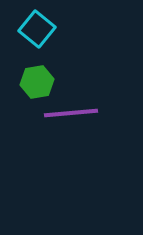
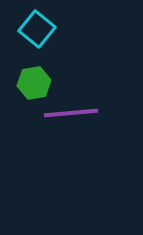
green hexagon: moved 3 px left, 1 px down
